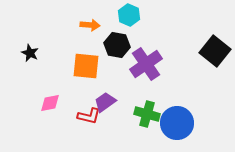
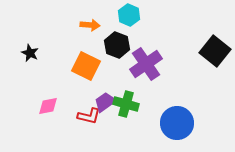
black hexagon: rotated 10 degrees clockwise
orange square: rotated 20 degrees clockwise
pink diamond: moved 2 px left, 3 px down
green cross: moved 21 px left, 10 px up
